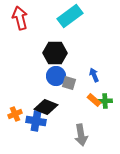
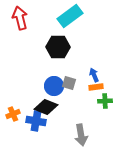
black hexagon: moved 3 px right, 6 px up
blue circle: moved 2 px left, 10 px down
orange rectangle: moved 2 px right, 13 px up; rotated 48 degrees counterclockwise
orange cross: moved 2 px left
